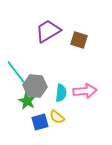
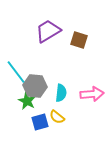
pink arrow: moved 7 px right, 3 px down
